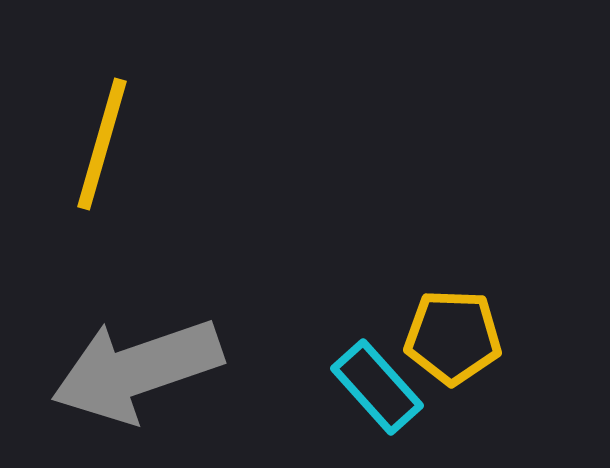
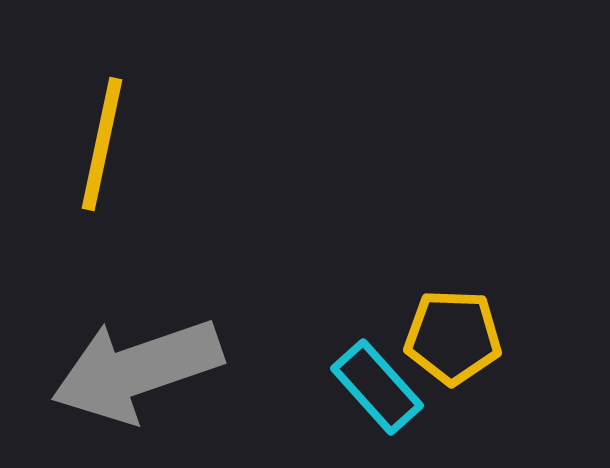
yellow line: rotated 4 degrees counterclockwise
